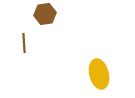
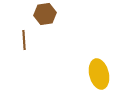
brown line: moved 3 px up
